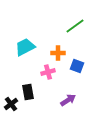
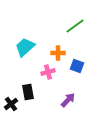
cyan trapezoid: rotated 15 degrees counterclockwise
purple arrow: rotated 14 degrees counterclockwise
